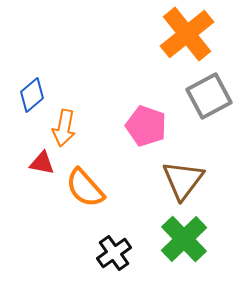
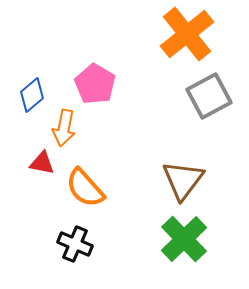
pink pentagon: moved 51 px left, 42 px up; rotated 12 degrees clockwise
black cross: moved 39 px left, 9 px up; rotated 32 degrees counterclockwise
